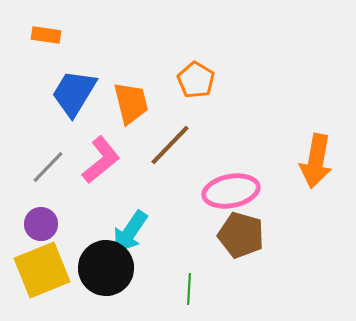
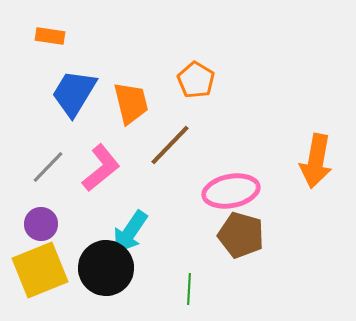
orange rectangle: moved 4 px right, 1 px down
pink L-shape: moved 8 px down
yellow square: moved 2 px left
